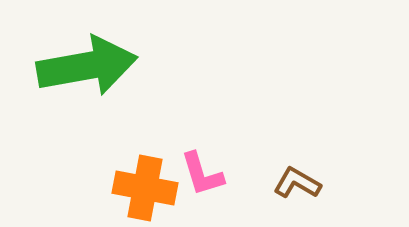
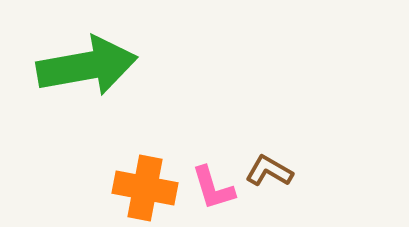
pink L-shape: moved 11 px right, 14 px down
brown L-shape: moved 28 px left, 12 px up
